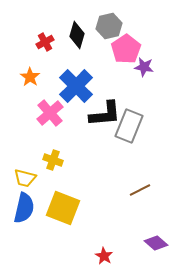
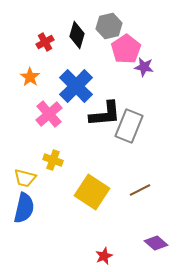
pink cross: moved 1 px left, 1 px down
yellow square: moved 29 px right, 16 px up; rotated 12 degrees clockwise
red star: rotated 18 degrees clockwise
